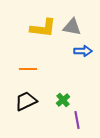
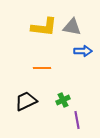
yellow L-shape: moved 1 px right, 1 px up
orange line: moved 14 px right, 1 px up
green cross: rotated 16 degrees clockwise
